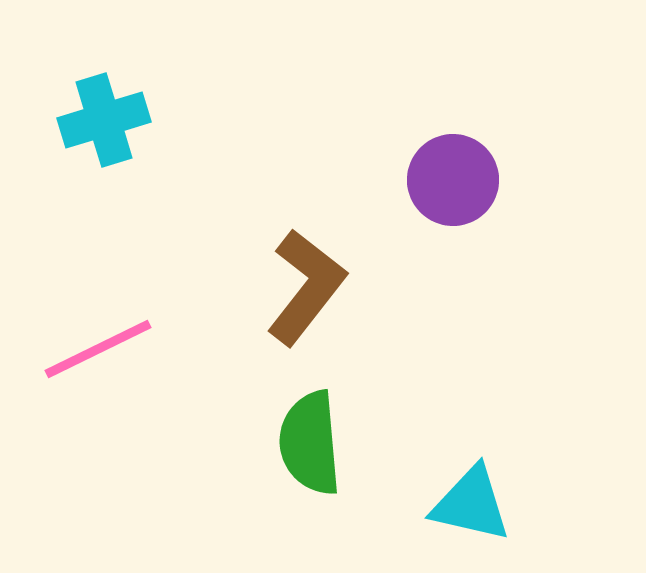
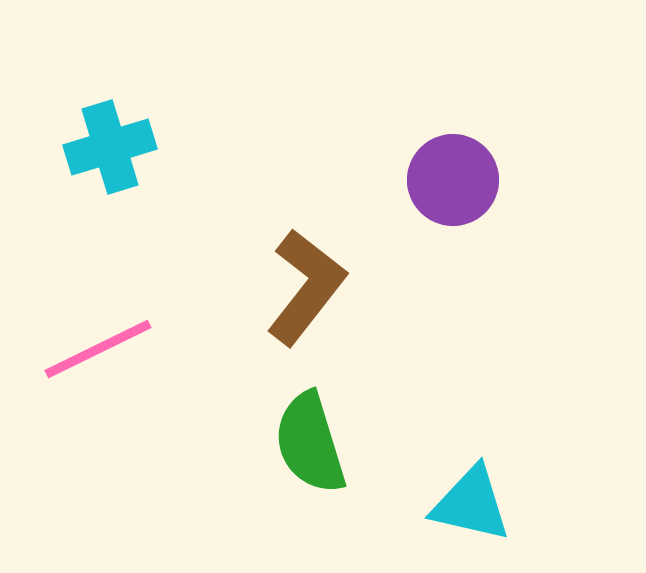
cyan cross: moved 6 px right, 27 px down
green semicircle: rotated 12 degrees counterclockwise
